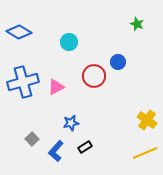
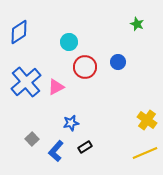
blue diamond: rotated 65 degrees counterclockwise
red circle: moved 9 px left, 9 px up
blue cross: moved 3 px right; rotated 24 degrees counterclockwise
